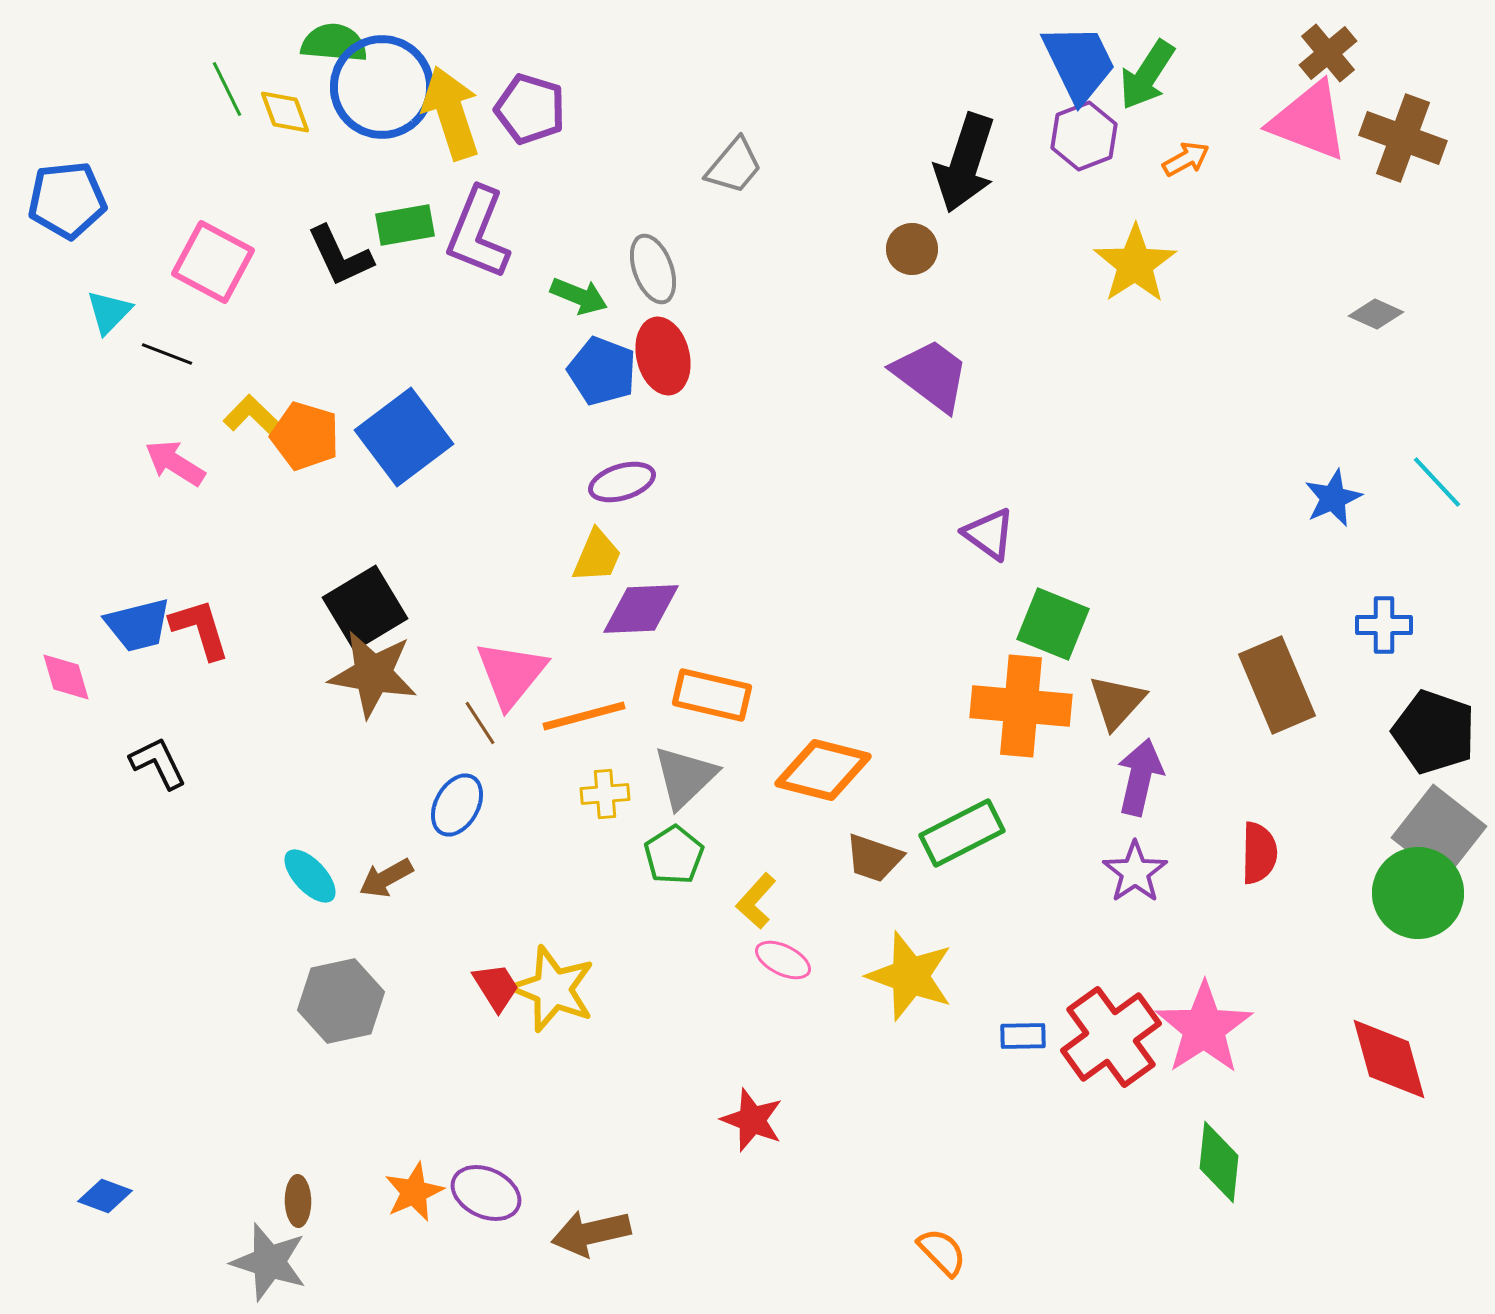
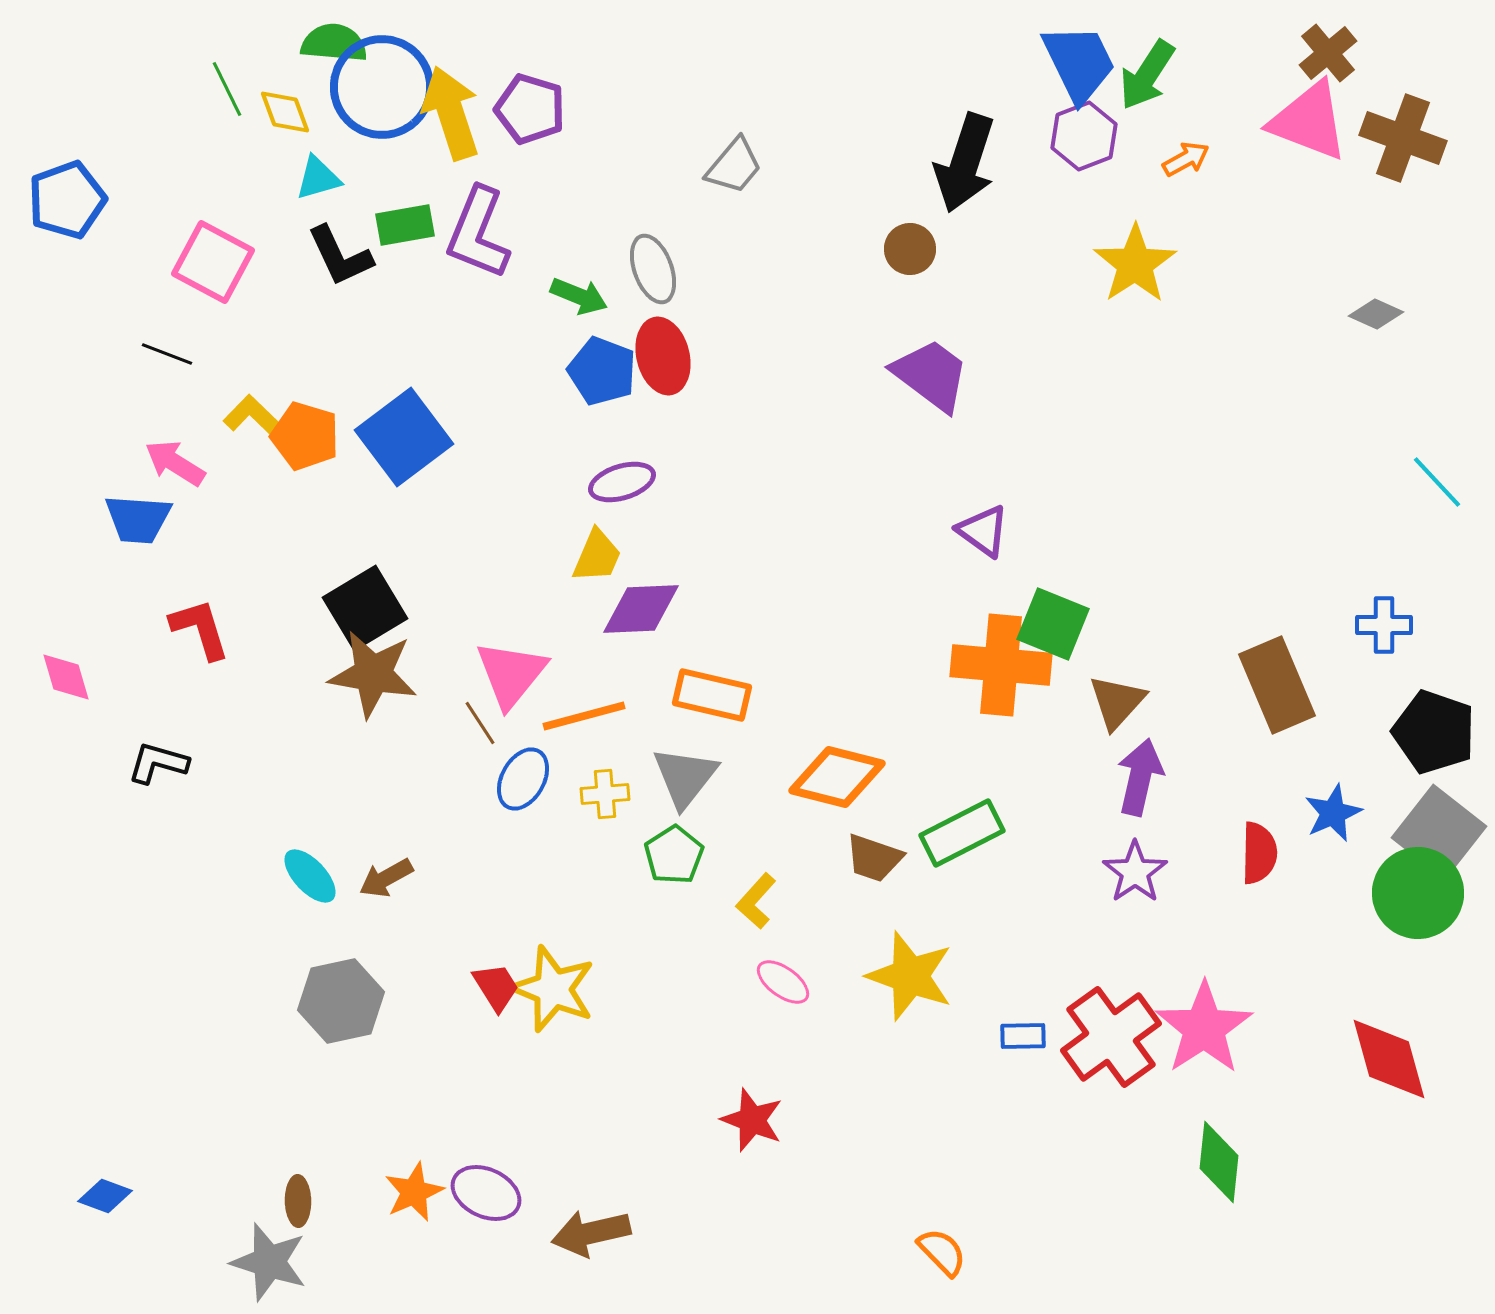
blue pentagon at (67, 200): rotated 14 degrees counterclockwise
brown circle at (912, 249): moved 2 px left
cyan triangle at (109, 312): moved 209 px right, 134 px up; rotated 30 degrees clockwise
blue star at (1333, 498): moved 315 px down
purple triangle at (989, 534): moved 6 px left, 3 px up
blue trapezoid at (138, 625): moved 106 px up; rotated 18 degrees clockwise
orange cross at (1021, 706): moved 20 px left, 41 px up
black L-shape at (158, 763): rotated 48 degrees counterclockwise
orange diamond at (823, 770): moved 14 px right, 7 px down
gray triangle at (685, 777): rotated 8 degrees counterclockwise
blue ellipse at (457, 805): moved 66 px right, 26 px up
pink ellipse at (783, 960): moved 22 px down; rotated 10 degrees clockwise
